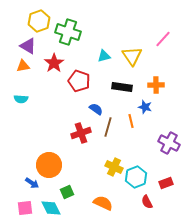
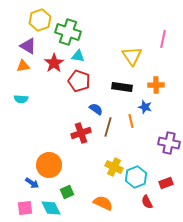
yellow hexagon: moved 1 px right, 1 px up
pink line: rotated 30 degrees counterclockwise
cyan triangle: moved 26 px left; rotated 24 degrees clockwise
purple cross: rotated 15 degrees counterclockwise
